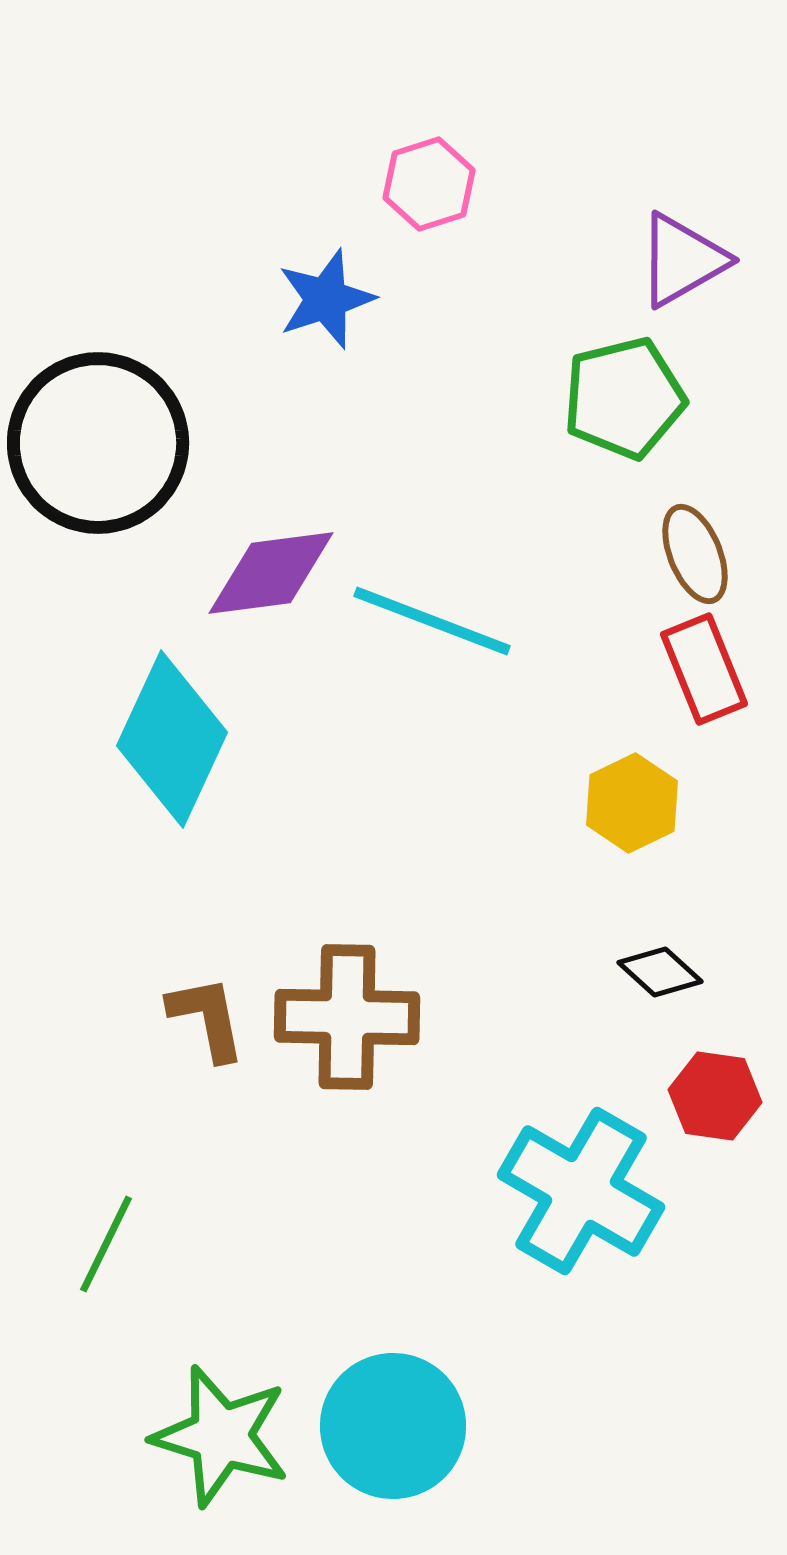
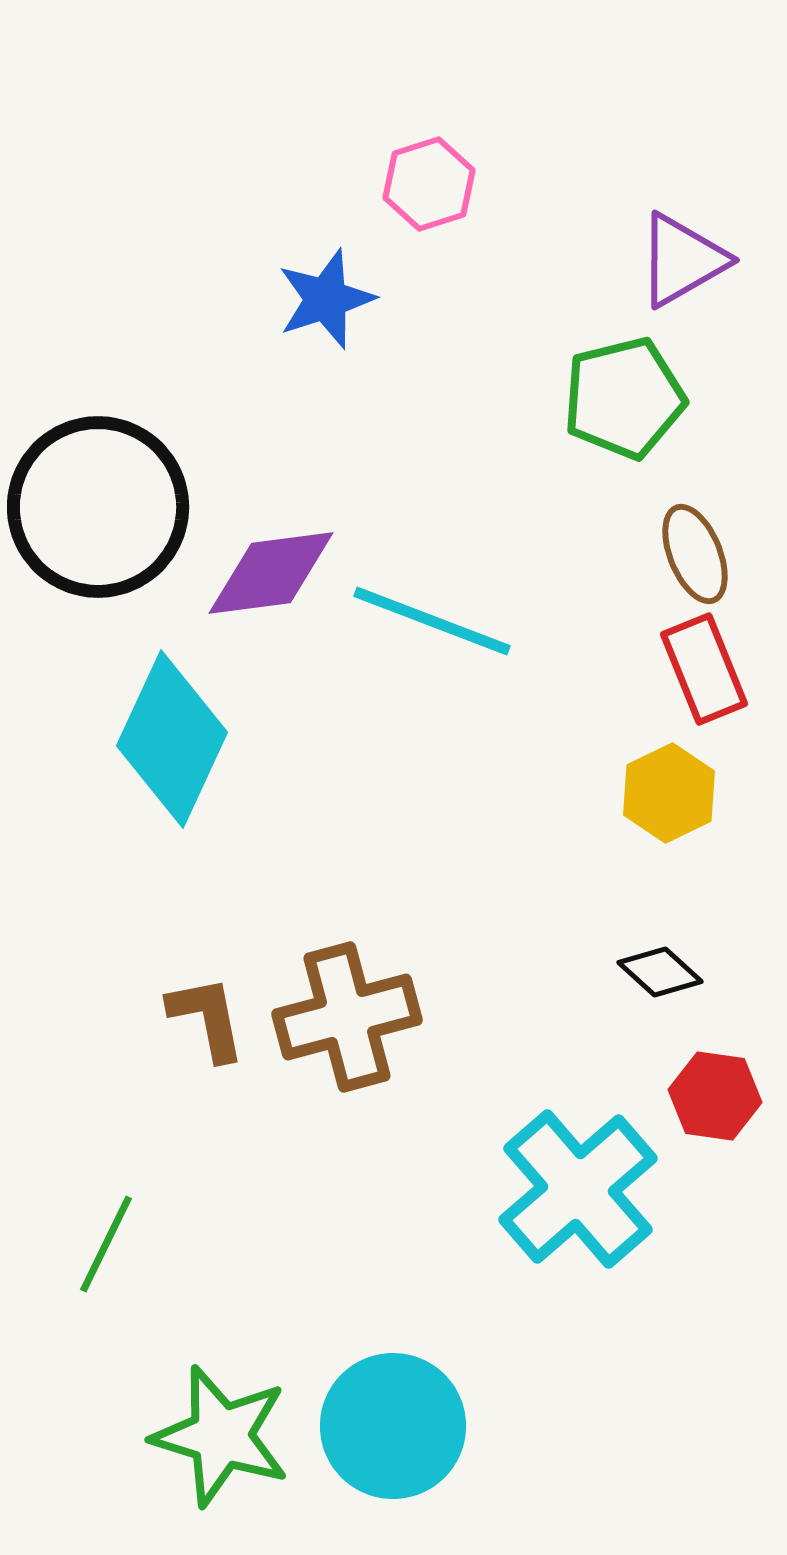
black circle: moved 64 px down
yellow hexagon: moved 37 px right, 10 px up
brown cross: rotated 16 degrees counterclockwise
cyan cross: moved 3 px left, 2 px up; rotated 19 degrees clockwise
